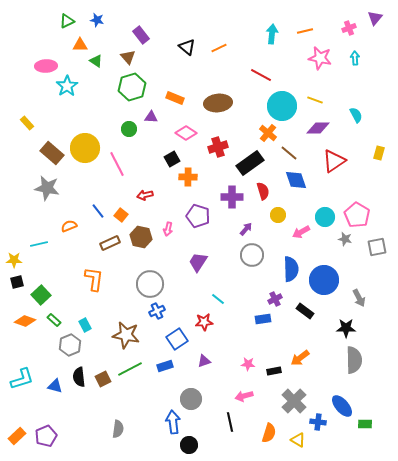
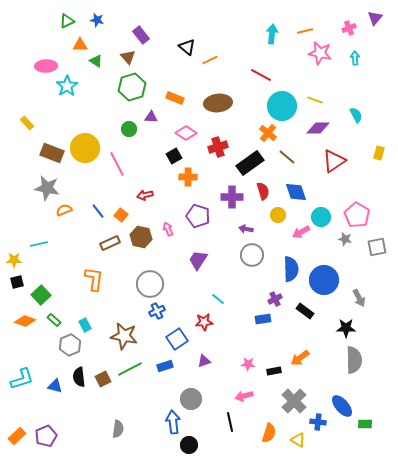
orange line at (219, 48): moved 9 px left, 12 px down
pink star at (320, 58): moved 5 px up
brown rectangle at (52, 153): rotated 20 degrees counterclockwise
brown line at (289, 153): moved 2 px left, 4 px down
black square at (172, 159): moved 2 px right, 3 px up
blue diamond at (296, 180): moved 12 px down
cyan circle at (325, 217): moved 4 px left
orange semicircle at (69, 226): moved 5 px left, 16 px up
pink arrow at (168, 229): rotated 144 degrees clockwise
purple arrow at (246, 229): rotated 120 degrees counterclockwise
purple trapezoid at (198, 262): moved 2 px up
brown star at (126, 335): moved 2 px left, 1 px down
